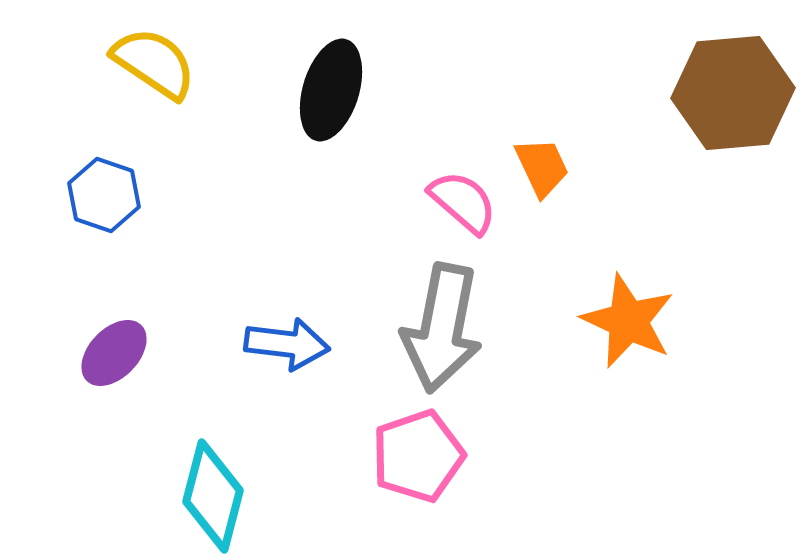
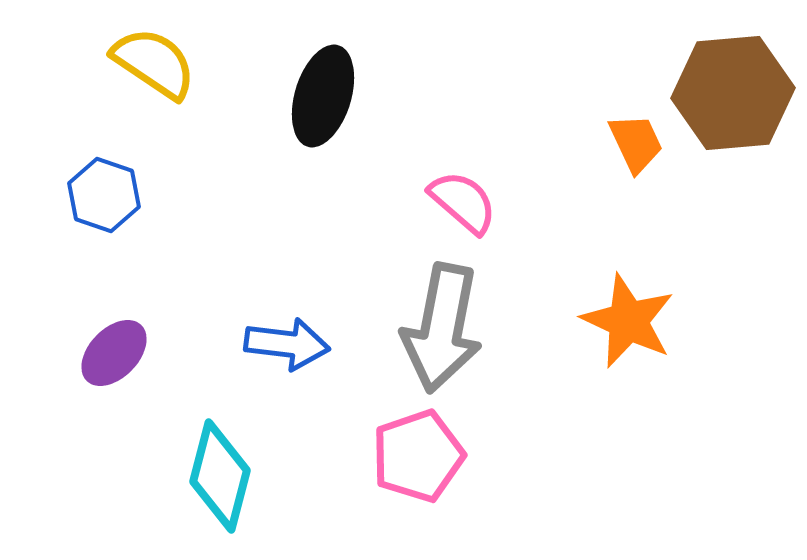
black ellipse: moved 8 px left, 6 px down
orange trapezoid: moved 94 px right, 24 px up
cyan diamond: moved 7 px right, 20 px up
